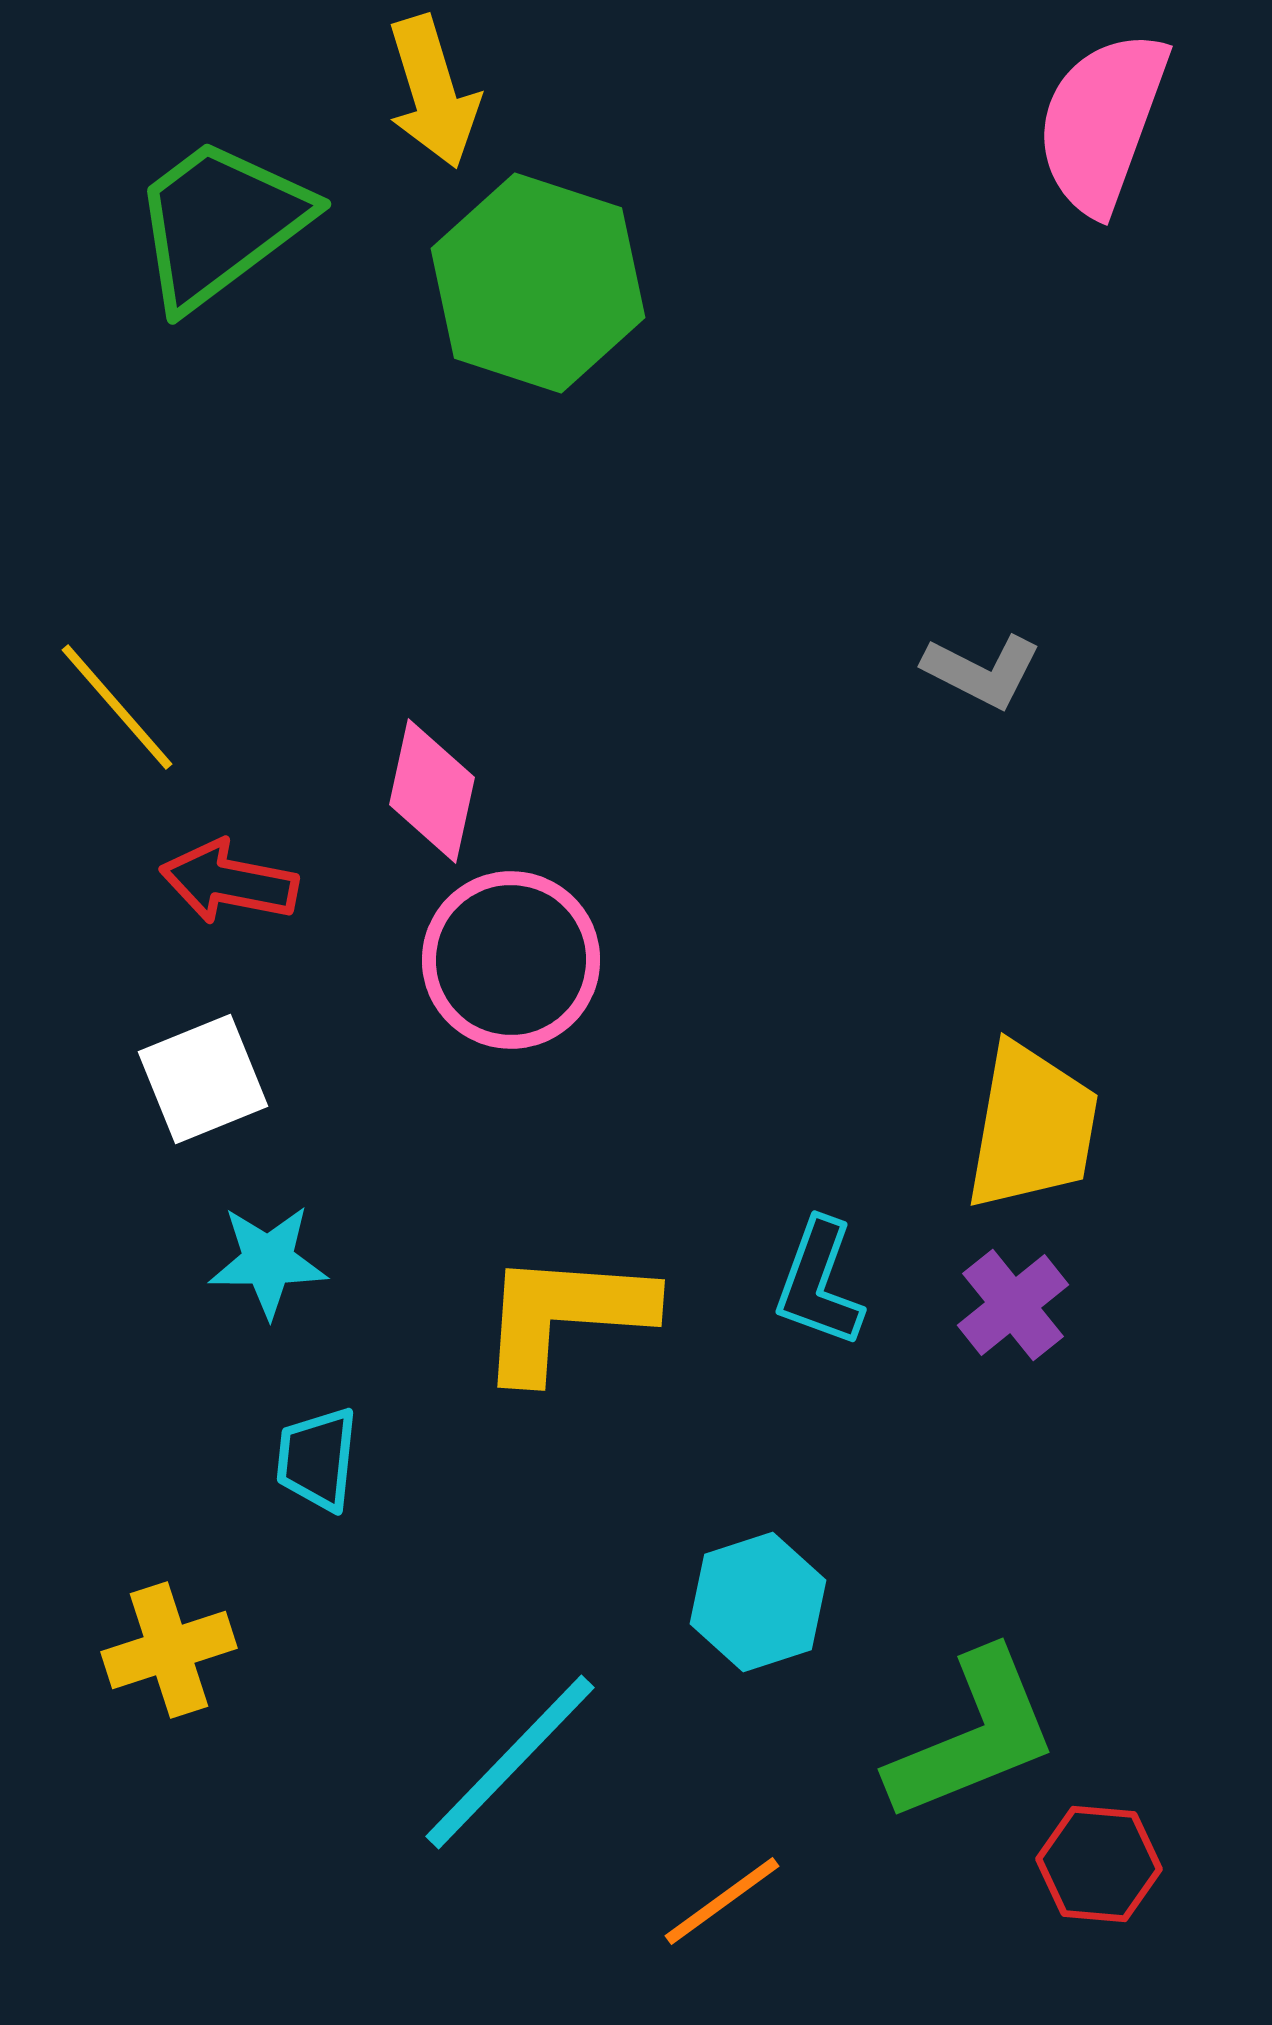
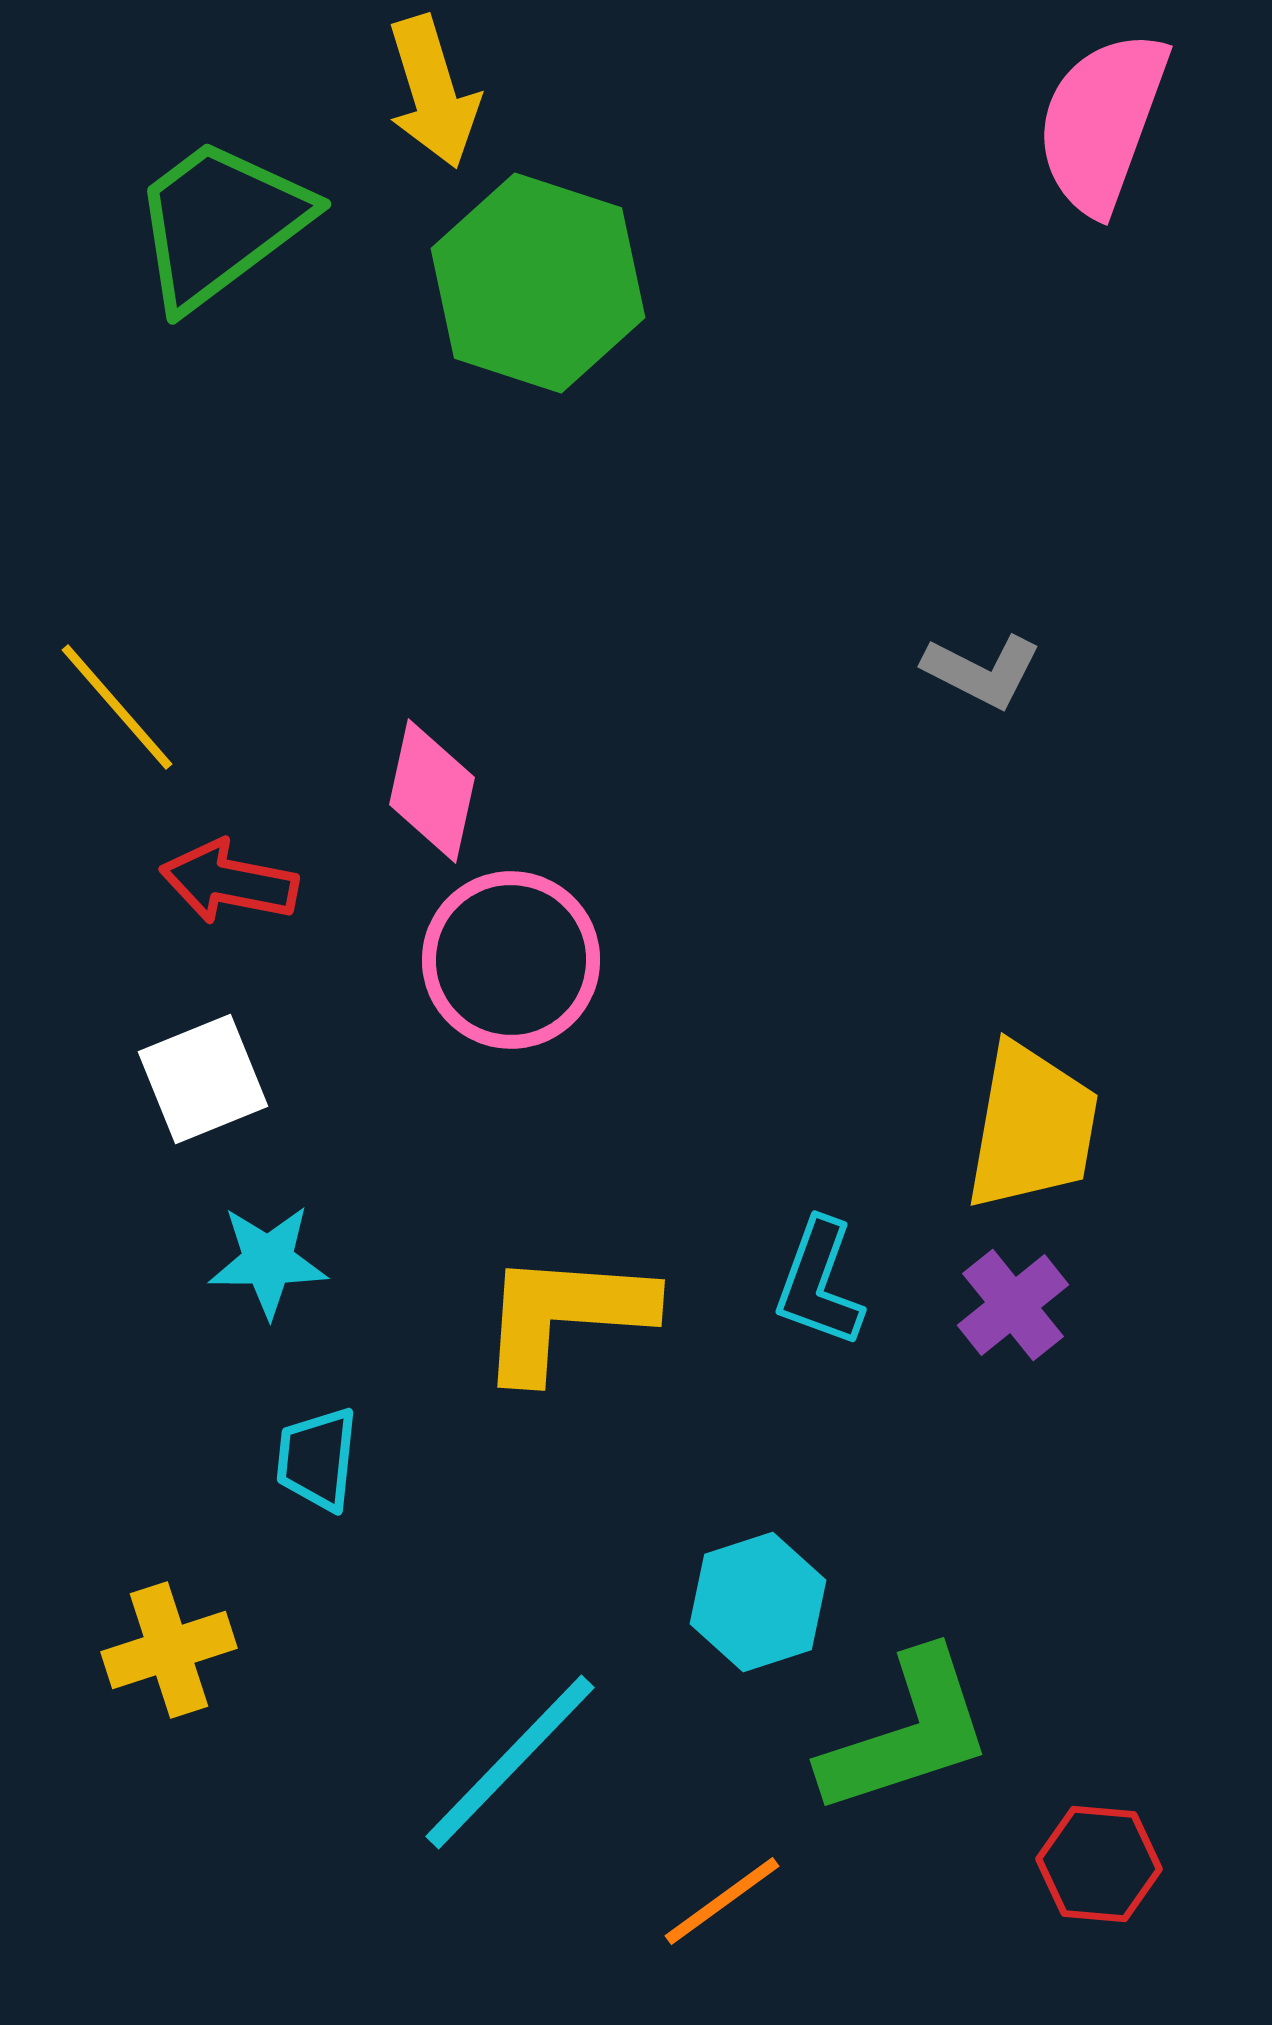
green L-shape: moved 66 px left, 3 px up; rotated 4 degrees clockwise
